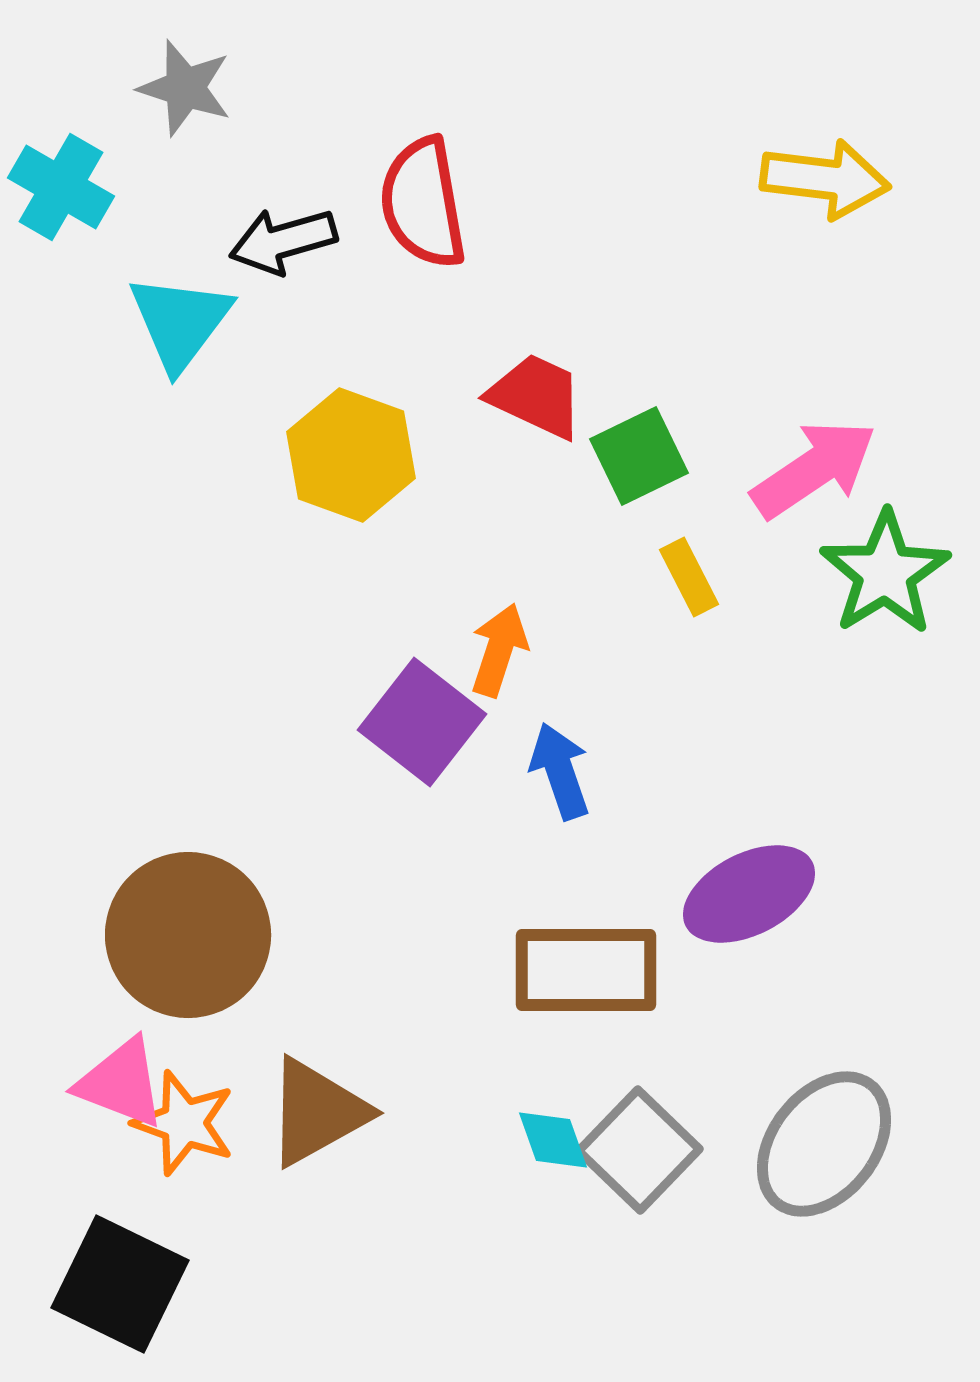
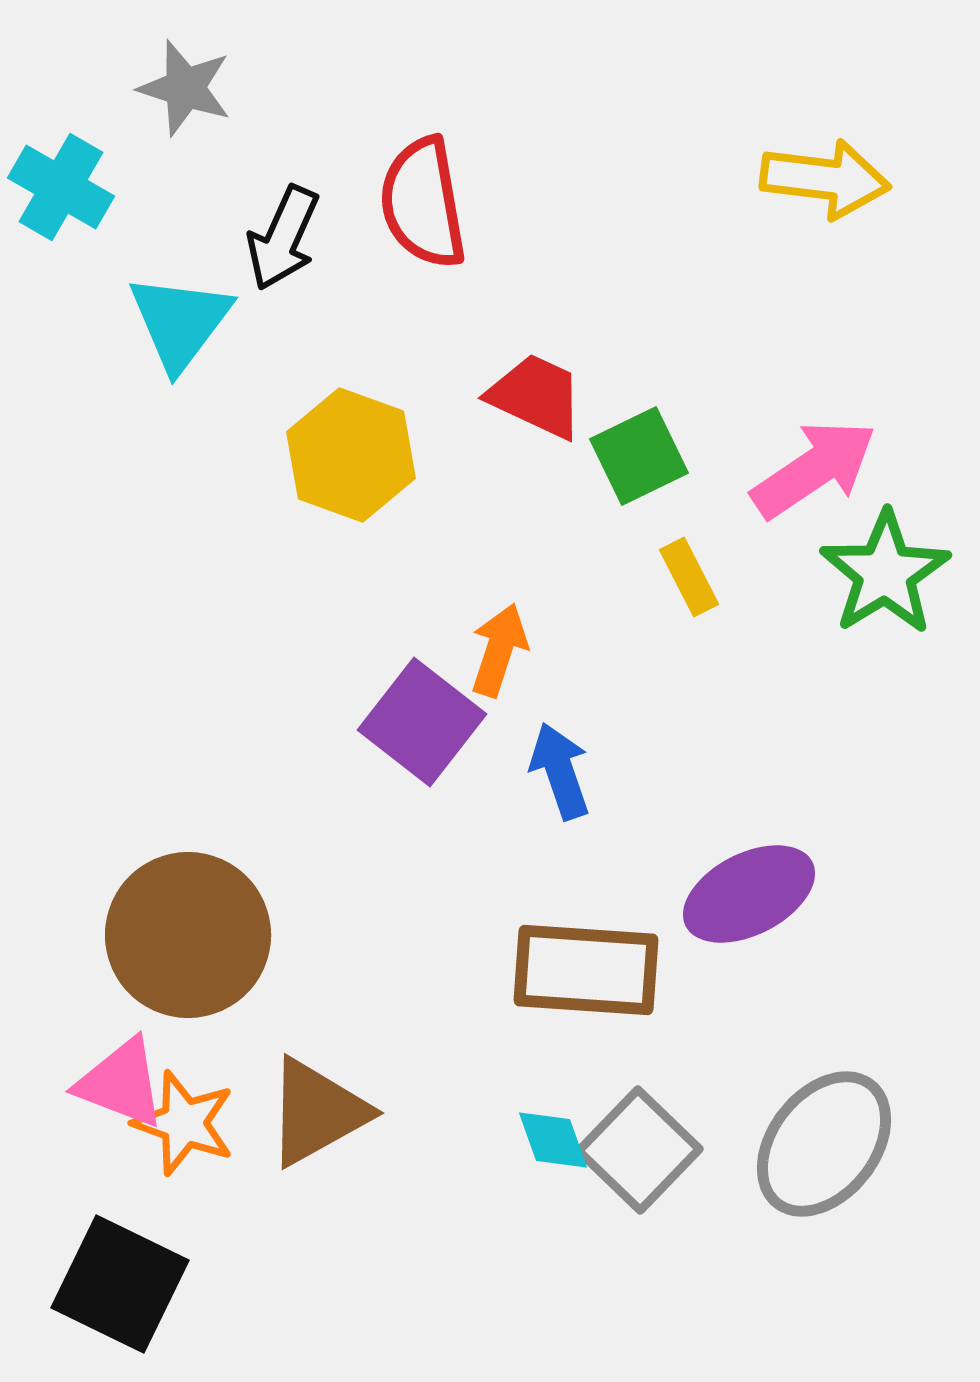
black arrow: moved 3 px up; rotated 50 degrees counterclockwise
brown rectangle: rotated 4 degrees clockwise
